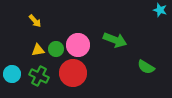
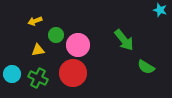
yellow arrow: rotated 112 degrees clockwise
green arrow: moved 9 px right; rotated 30 degrees clockwise
green circle: moved 14 px up
green cross: moved 1 px left, 2 px down
